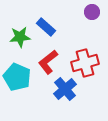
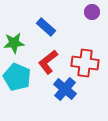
green star: moved 6 px left, 6 px down
red cross: rotated 24 degrees clockwise
blue cross: rotated 10 degrees counterclockwise
